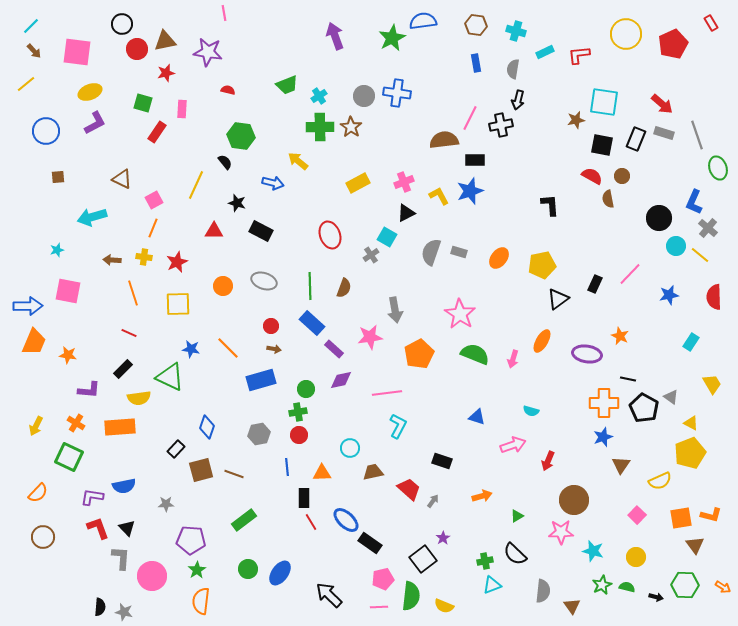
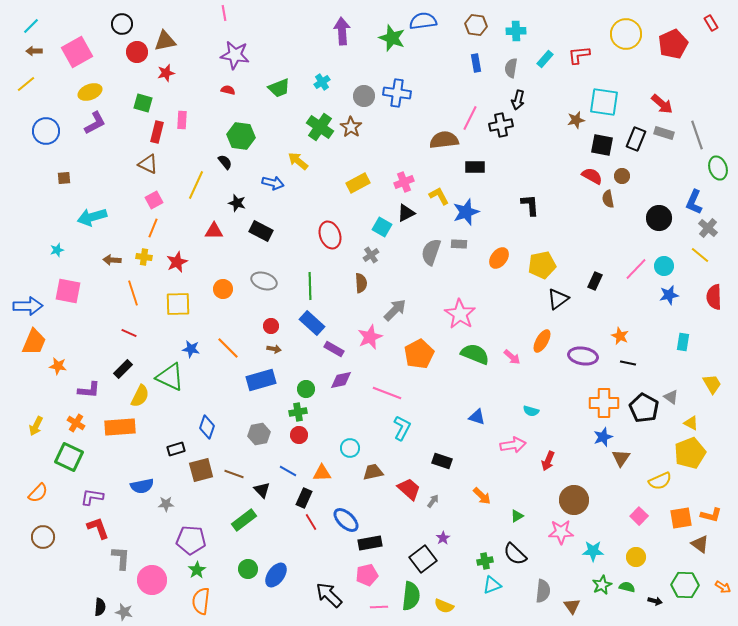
cyan cross at (516, 31): rotated 18 degrees counterclockwise
purple arrow at (335, 36): moved 7 px right, 5 px up; rotated 16 degrees clockwise
green star at (392, 38): rotated 24 degrees counterclockwise
red circle at (137, 49): moved 3 px down
brown arrow at (34, 51): rotated 133 degrees clockwise
pink square at (77, 52): rotated 36 degrees counterclockwise
purple star at (208, 52): moved 27 px right, 3 px down
cyan rectangle at (545, 52): moved 7 px down; rotated 24 degrees counterclockwise
gray semicircle at (513, 69): moved 2 px left, 1 px up
green trapezoid at (287, 85): moved 8 px left, 3 px down
cyan cross at (319, 96): moved 3 px right, 14 px up
pink rectangle at (182, 109): moved 11 px down
green cross at (320, 127): rotated 36 degrees clockwise
red rectangle at (157, 132): rotated 20 degrees counterclockwise
black rectangle at (475, 160): moved 7 px down
brown square at (58, 177): moved 6 px right, 1 px down
brown triangle at (122, 179): moved 26 px right, 15 px up
blue star at (470, 191): moved 4 px left, 21 px down
black L-shape at (550, 205): moved 20 px left
cyan square at (387, 237): moved 5 px left, 10 px up
cyan circle at (676, 246): moved 12 px left, 20 px down
gray rectangle at (459, 252): moved 8 px up; rotated 14 degrees counterclockwise
pink line at (630, 274): moved 6 px right, 5 px up
black rectangle at (595, 284): moved 3 px up
orange circle at (223, 286): moved 3 px down
brown semicircle at (344, 288): moved 17 px right, 5 px up; rotated 24 degrees counterclockwise
gray arrow at (395, 310): rotated 125 degrees counterclockwise
pink star at (370, 337): rotated 15 degrees counterclockwise
cyan rectangle at (691, 342): moved 8 px left; rotated 24 degrees counterclockwise
purple rectangle at (334, 349): rotated 12 degrees counterclockwise
purple ellipse at (587, 354): moved 4 px left, 2 px down
orange star at (68, 355): moved 10 px left, 11 px down
pink arrow at (513, 359): moved 1 px left, 2 px up; rotated 66 degrees counterclockwise
black line at (628, 379): moved 16 px up
pink line at (387, 393): rotated 28 degrees clockwise
yellow semicircle at (139, 398): moved 1 px right, 2 px up; rotated 55 degrees counterclockwise
cyan L-shape at (398, 426): moved 4 px right, 2 px down
pink arrow at (513, 445): rotated 10 degrees clockwise
black rectangle at (176, 449): rotated 30 degrees clockwise
brown triangle at (621, 465): moved 7 px up
blue line at (287, 467): moved 1 px right, 4 px down; rotated 54 degrees counterclockwise
blue semicircle at (124, 486): moved 18 px right
orange arrow at (482, 496): rotated 60 degrees clockwise
black rectangle at (304, 498): rotated 24 degrees clockwise
pink square at (637, 515): moved 2 px right, 1 px down
black triangle at (127, 528): moved 135 px right, 38 px up
black rectangle at (370, 543): rotated 45 degrees counterclockwise
brown triangle at (695, 545): moved 5 px right, 1 px up; rotated 18 degrees counterclockwise
cyan star at (593, 551): rotated 15 degrees counterclockwise
blue ellipse at (280, 573): moved 4 px left, 2 px down
pink circle at (152, 576): moved 4 px down
pink pentagon at (383, 579): moved 16 px left, 4 px up
black arrow at (656, 597): moved 1 px left, 4 px down
